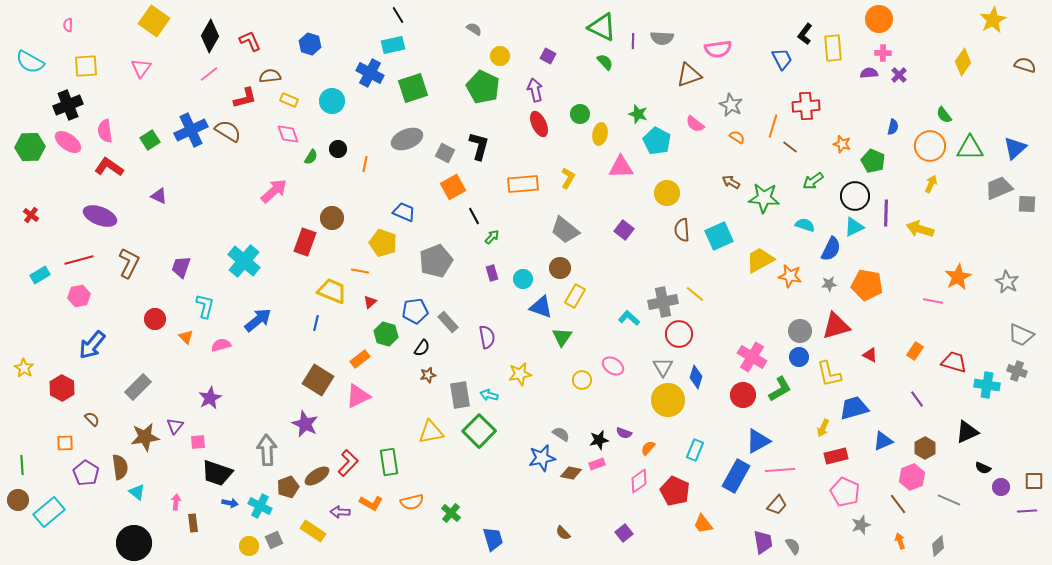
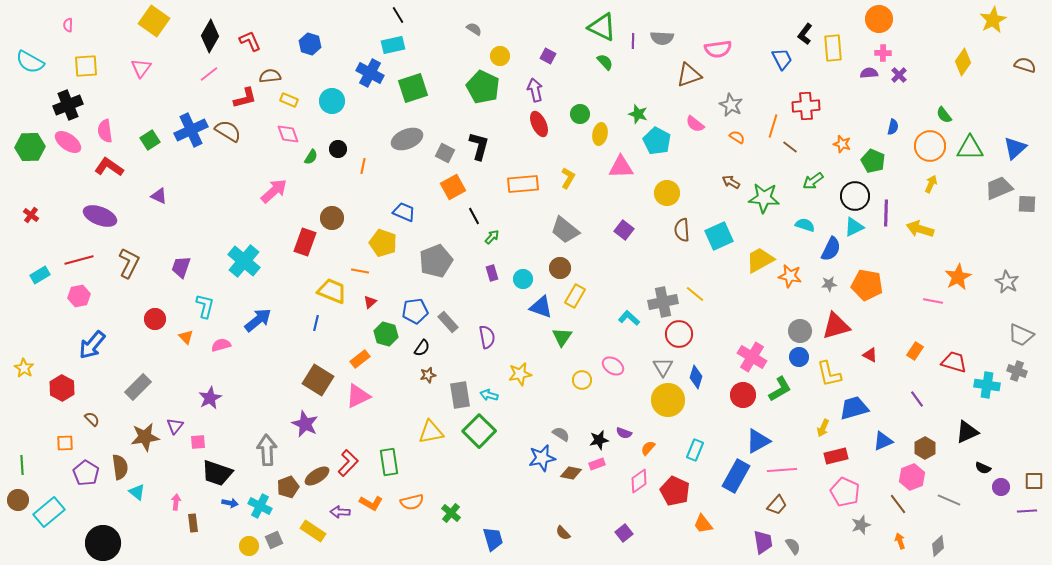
orange line at (365, 164): moved 2 px left, 2 px down
pink line at (780, 470): moved 2 px right
black circle at (134, 543): moved 31 px left
